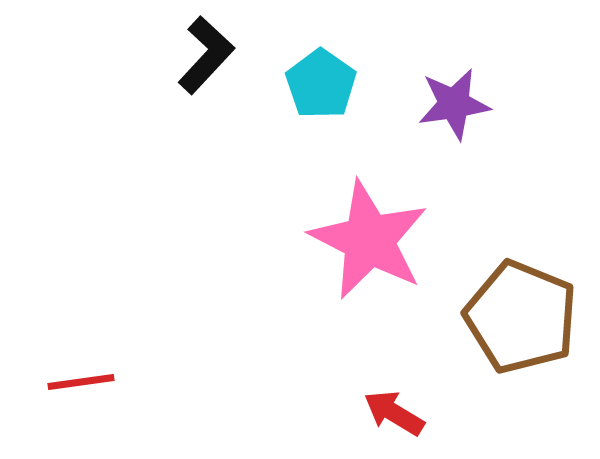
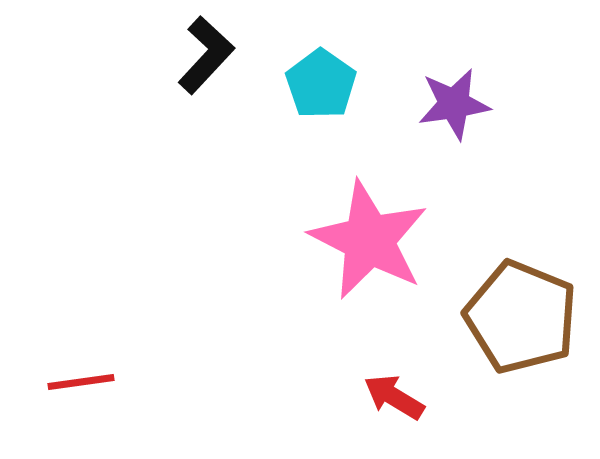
red arrow: moved 16 px up
